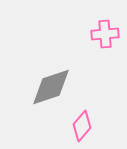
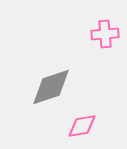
pink diamond: rotated 40 degrees clockwise
